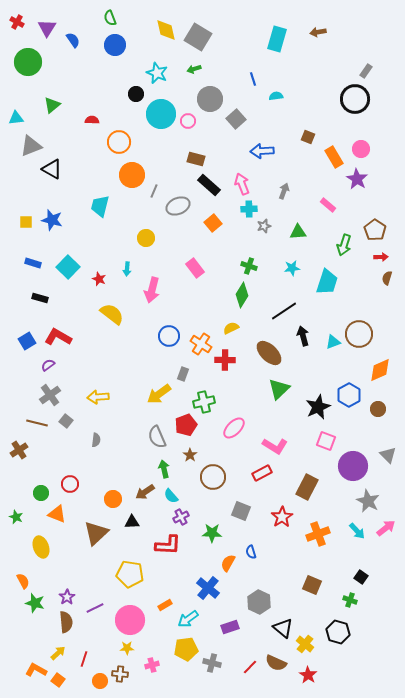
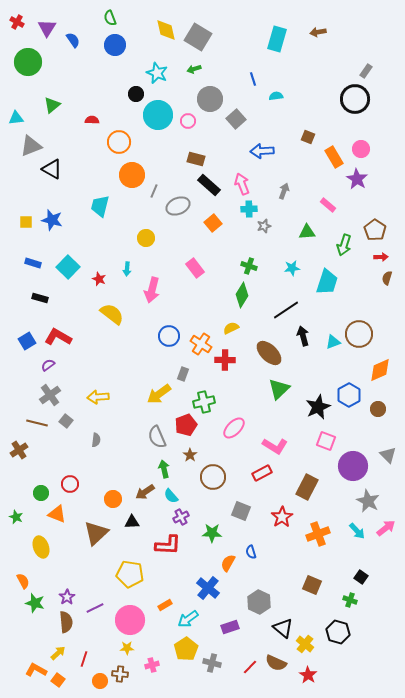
cyan circle at (161, 114): moved 3 px left, 1 px down
green triangle at (298, 232): moved 9 px right
black line at (284, 311): moved 2 px right, 1 px up
yellow pentagon at (186, 649): rotated 25 degrees counterclockwise
